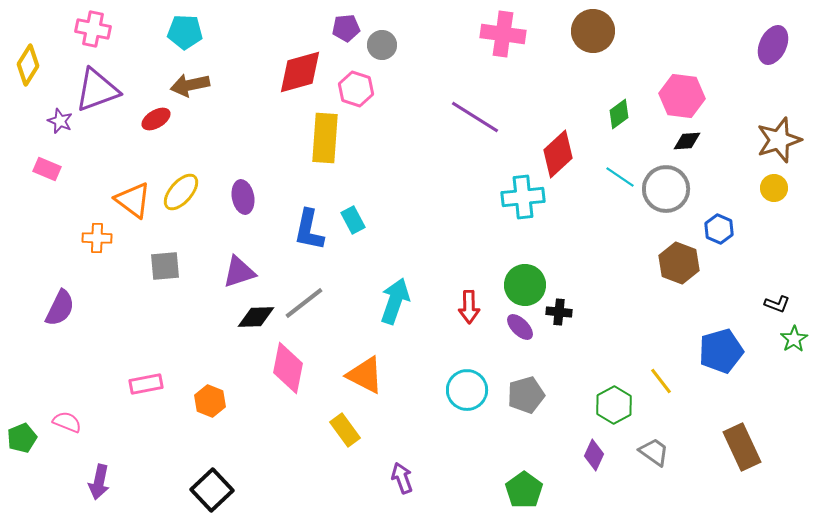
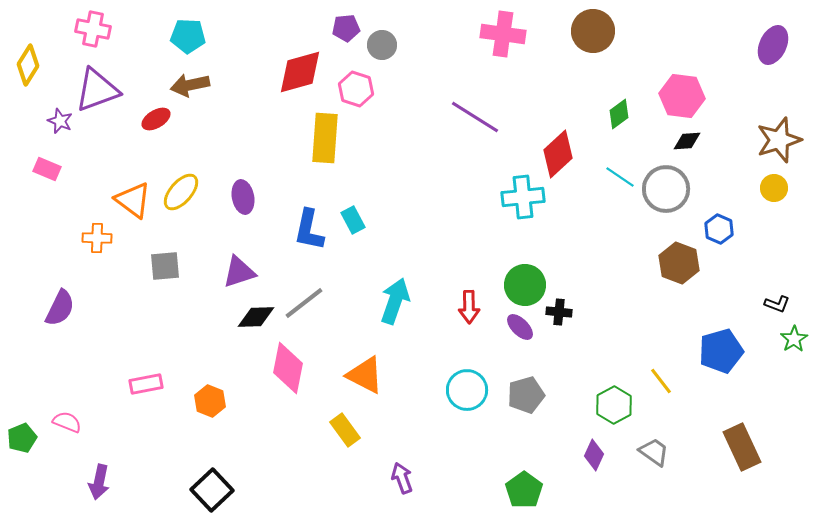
cyan pentagon at (185, 32): moved 3 px right, 4 px down
